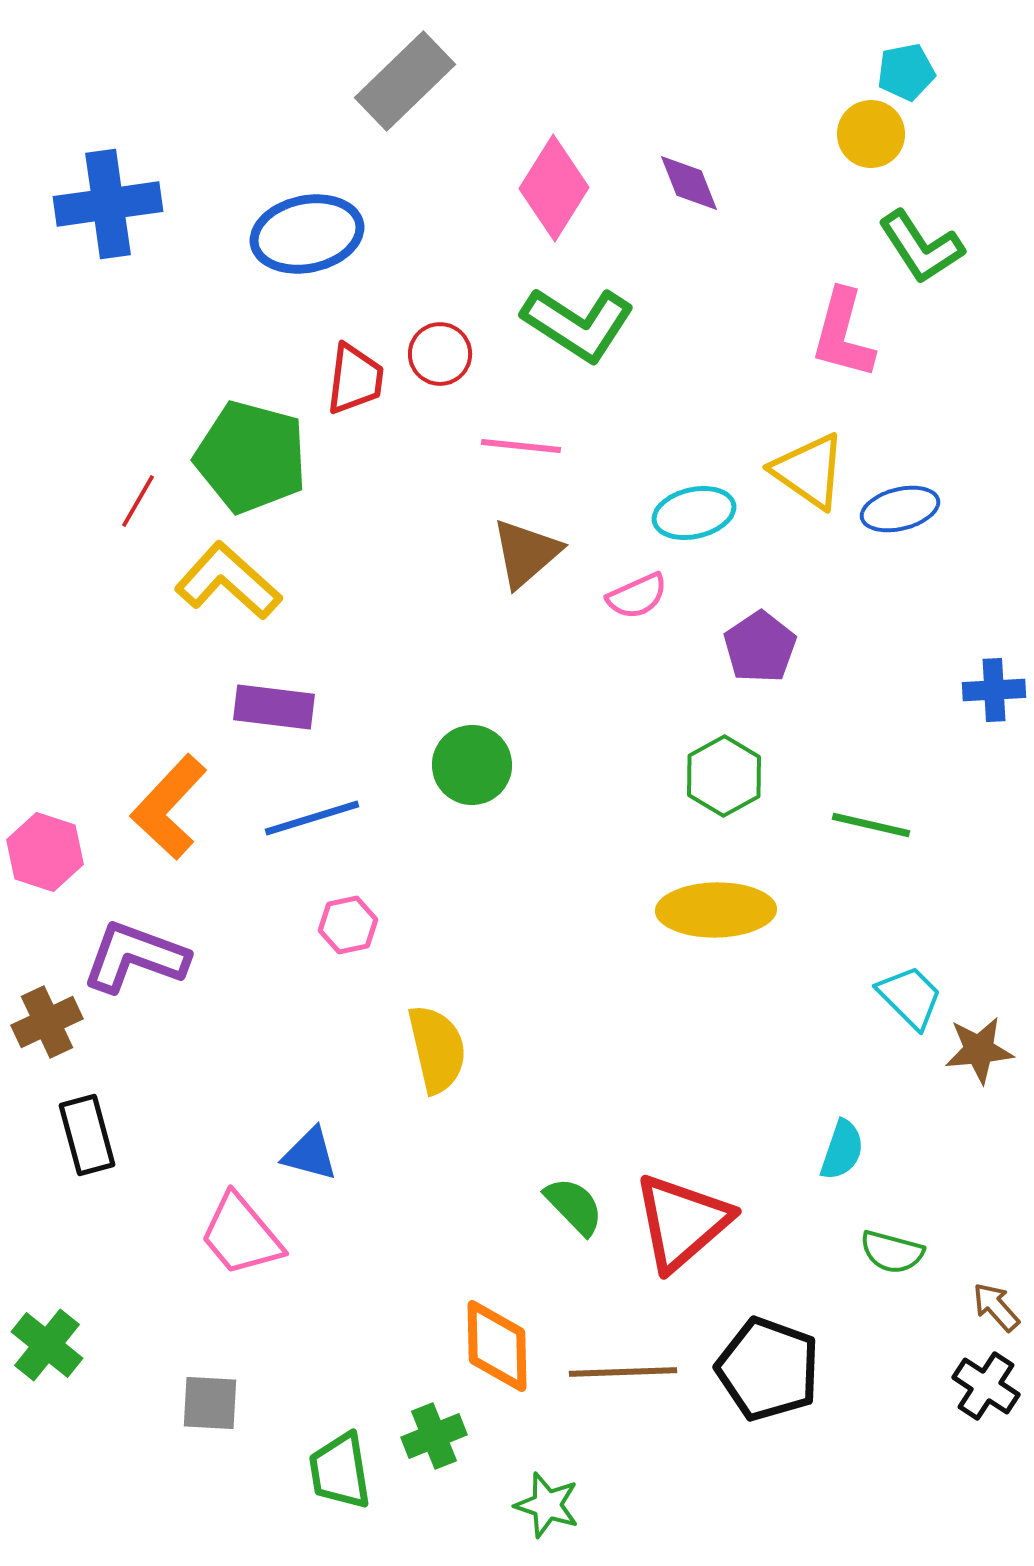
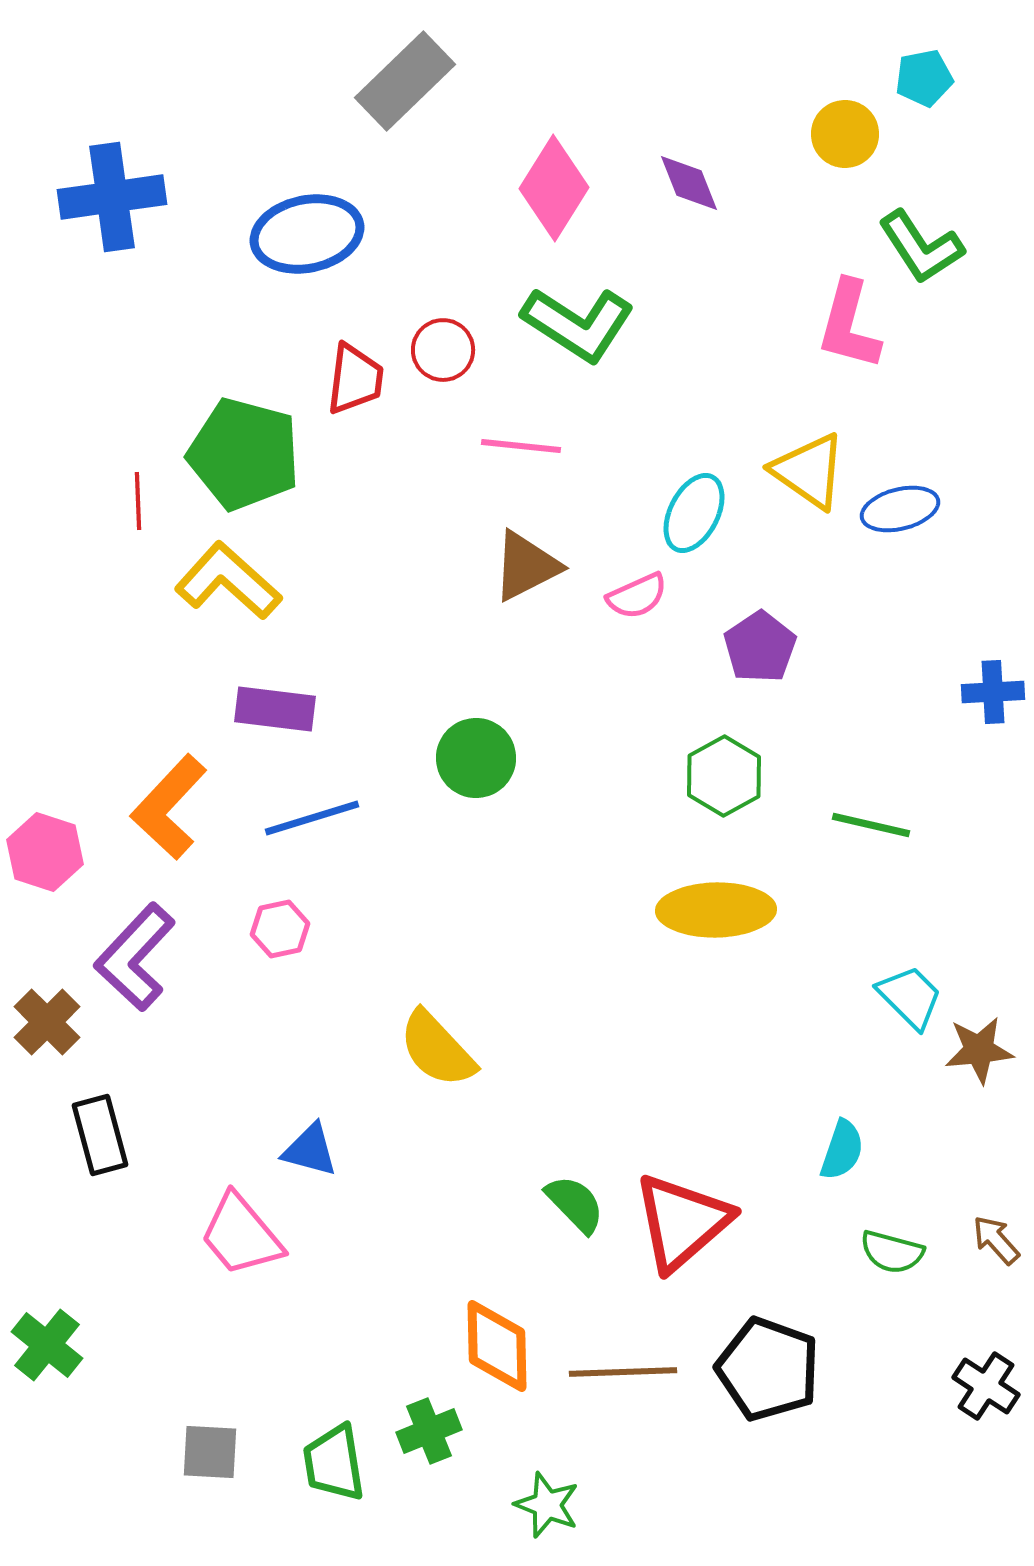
cyan pentagon at (906, 72): moved 18 px right, 6 px down
yellow circle at (871, 134): moved 26 px left
blue cross at (108, 204): moved 4 px right, 7 px up
pink L-shape at (843, 334): moved 6 px right, 9 px up
red circle at (440, 354): moved 3 px right, 4 px up
green pentagon at (251, 457): moved 7 px left, 3 px up
red line at (138, 501): rotated 32 degrees counterclockwise
cyan ellipse at (694, 513): rotated 50 degrees counterclockwise
brown triangle at (526, 553): moved 13 px down; rotated 14 degrees clockwise
blue cross at (994, 690): moved 1 px left, 2 px down
purple rectangle at (274, 707): moved 1 px right, 2 px down
green circle at (472, 765): moved 4 px right, 7 px up
pink hexagon at (348, 925): moved 68 px left, 4 px down
purple L-shape at (135, 957): rotated 67 degrees counterclockwise
brown cross at (47, 1022): rotated 20 degrees counterclockwise
yellow semicircle at (437, 1049): rotated 150 degrees clockwise
black rectangle at (87, 1135): moved 13 px right
blue triangle at (310, 1154): moved 4 px up
green semicircle at (574, 1206): moved 1 px right, 2 px up
brown arrow at (996, 1307): moved 67 px up
gray square at (210, 1403): moved 49 px down
green cross at (434, 1436): moved 5 px left, 5 px up
green trapezoid at (340, 1471): moved 6 px left, 8 px up
green star at (547, 1505): rotated 4 degrees clockwise
